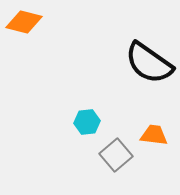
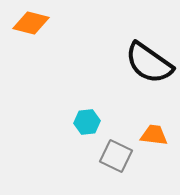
orange diamond: moved 7 px right, 1 px down
gray square: moved 1 px down; rotated 24 degrees counterclockwise
